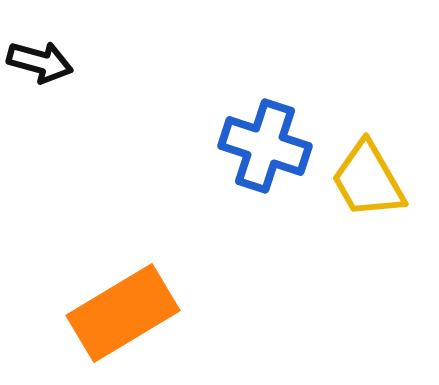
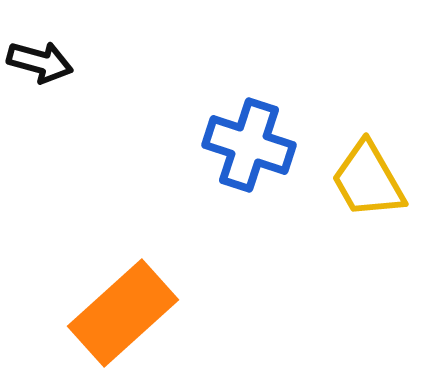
blue cross: moved 16 px left, 1 px up
orange rectangle: rotated 11 degrees counterclockwise
